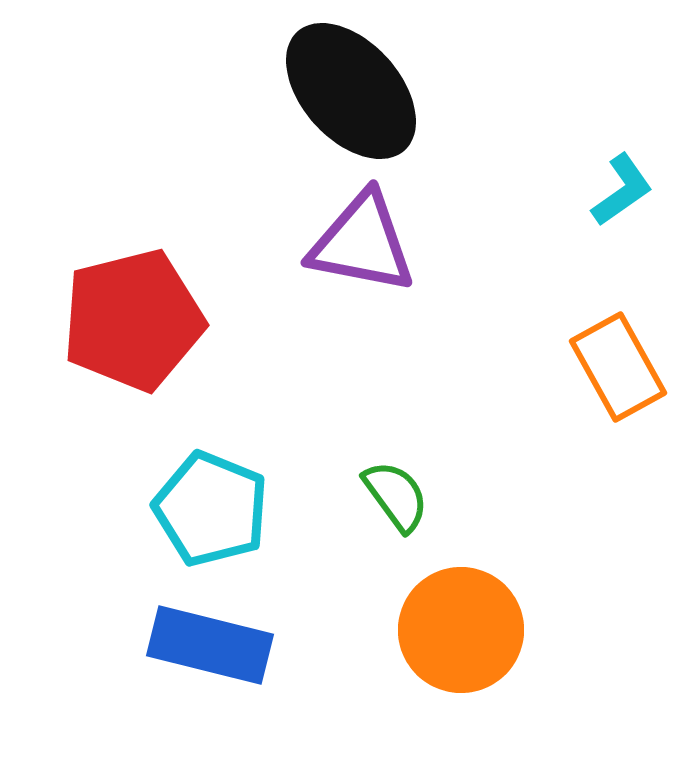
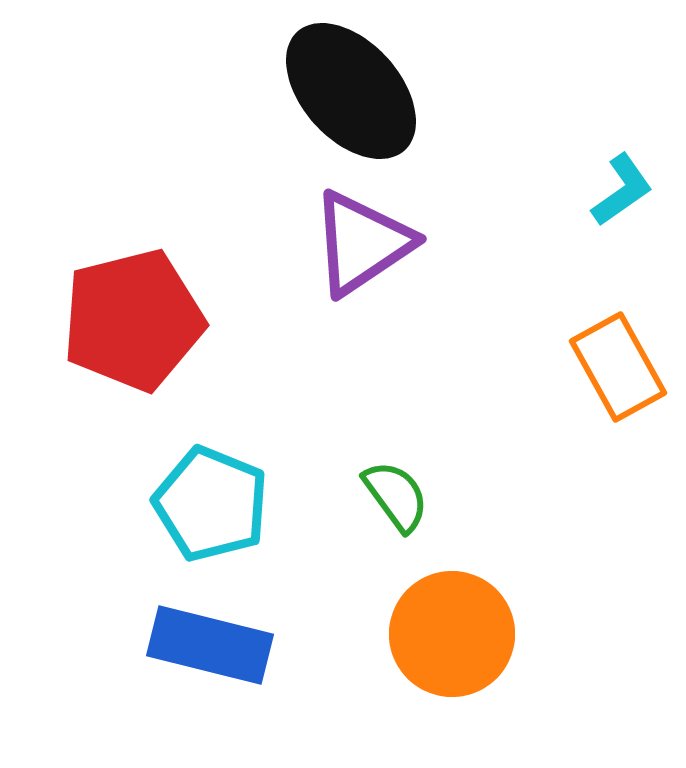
purple triangle: rotated 45 degrees counterclockwise
cyan pentagon: moved 5 px up
orange circle: moved 9 px left, 4 px down
